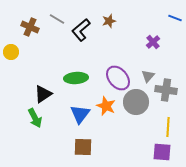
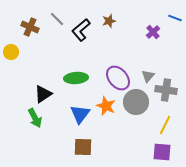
gray line: rotated 14 degrees clockwise
purple cross: moved 10 px up
yellow line: moved 3 px left, 2 px up; rotated 24 degrees clockwise
